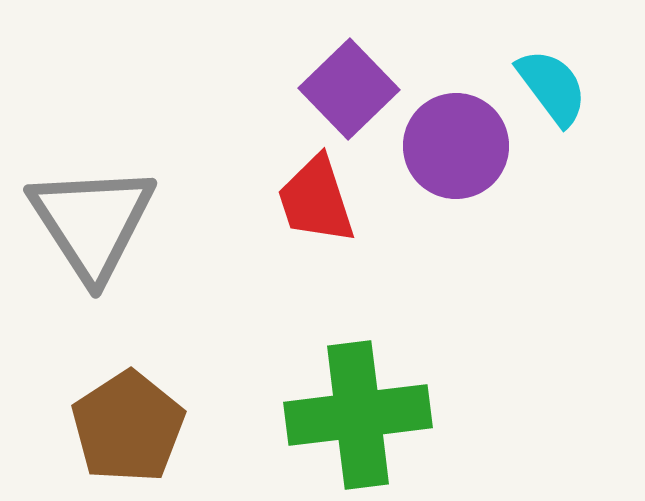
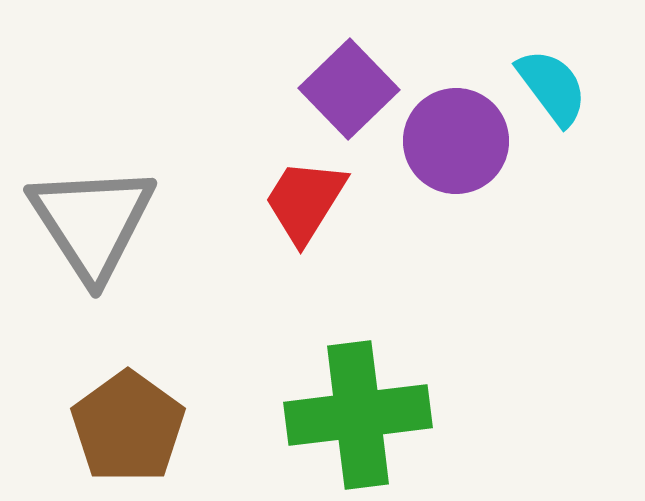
purple circle: moved 5 px up
red trapezoid: moved 11 px left, 1 px down; rotated 50 degrees clockwise
brown pentagon: rotated 3 degrees counterclockwise
